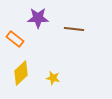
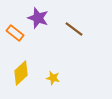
purple star: rotated 20 degrees clockwise
brown line: rotated 30 degrees clockwise
orange rectangle: moved 6 px up
